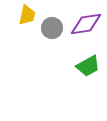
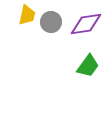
gray circle: moved 1 px left, 6 px up
green trapezoid: rotated 25 degrees counterclockwise
